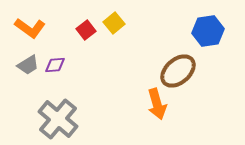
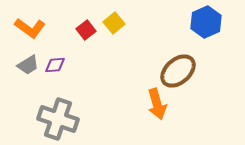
blue hexagon: moved 2 px left, 9 px up; rotated 16 degrees counterclockwise
gray cross: rotated 21 degrees counterclockwise
